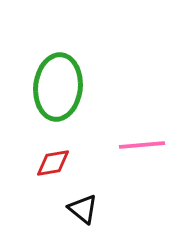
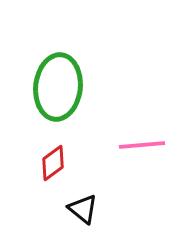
red diamond: rotated 27 degrees counterclockwise
